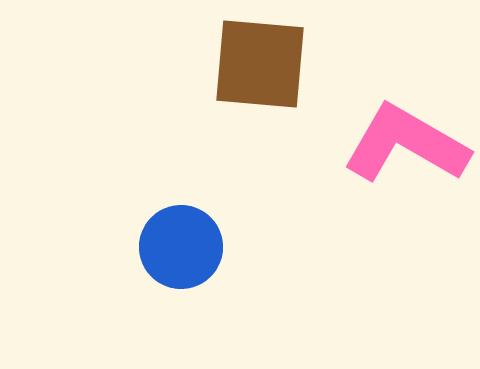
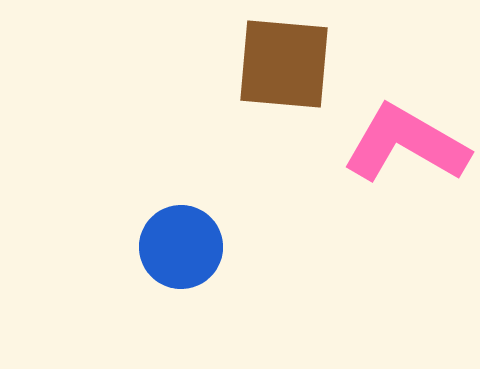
brown square: moved 24 px right
